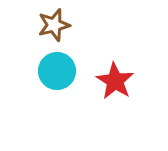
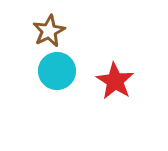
brown star: moved 5 px left, 6 px down; rotated 12 degrees counterclockwise
